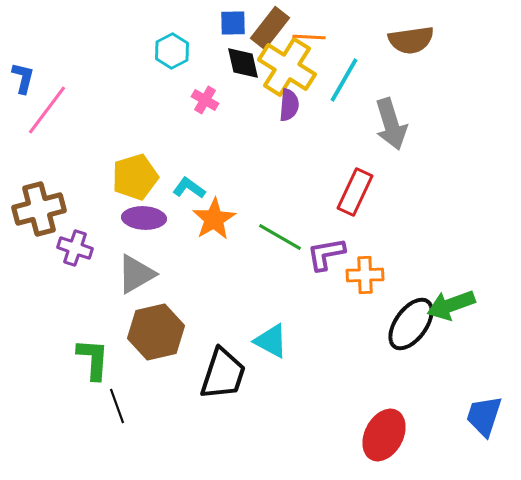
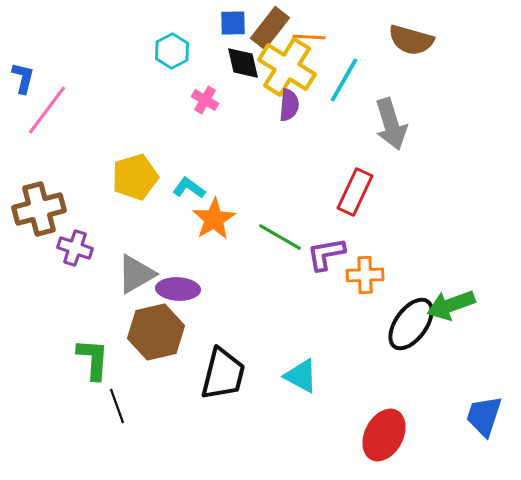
brown semicircle: rotated 24 degrees clockwise
purple ellipse: moved 34 px right, 71 px down
cyan triangle: moved 30 px right, 35 px down
black trapezoid: rotated 4 degrees counterclockwise
